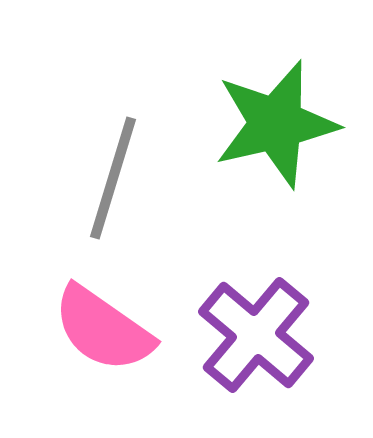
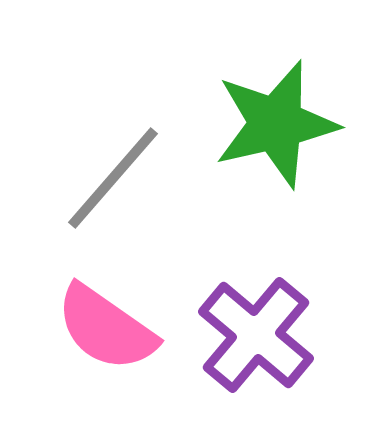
gray line: rotated 24 degrees clockwise
pink semicircle: moved 3 px right, 1 px up
